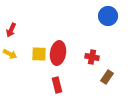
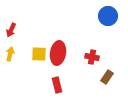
yellow arrow: rotated 104 degrees counterclockwise
